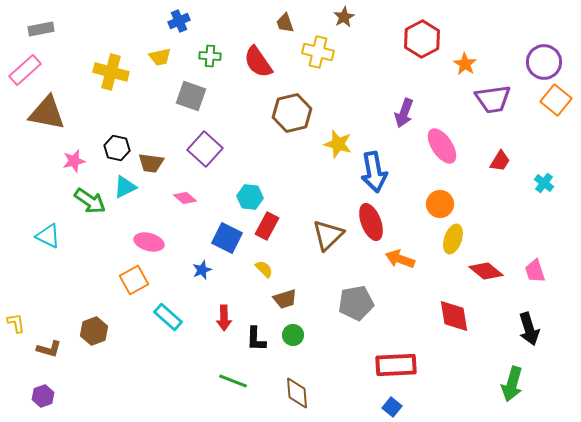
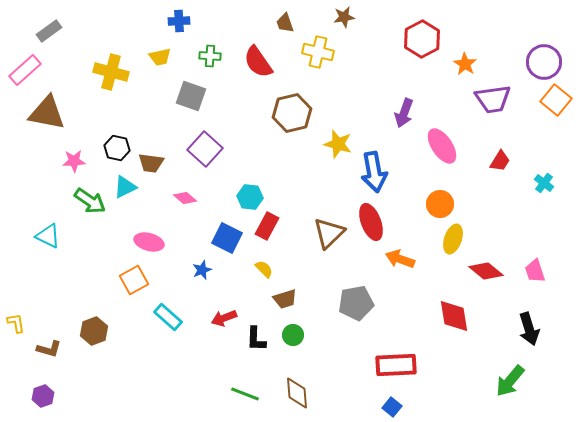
brown star at (344, 17): rotated 20 degrees clockwise
blue cross at (179, 21): rotated 20 degrees clockwise
gray rectangle at (41, 29): moved 8 px right, 2 px down; rotated 25 degrees counterclockwise
pink star at (74, 161): rotated 10 degrees clockwise
brown triangle at (328, 235): moved 1 px right, 2 px up
red arrow at (224, 318): rotated 70 degrees clockwise
green line at (233, 381): moved 12 px right, 13 px down
green arrow at (512, 384): moved 2 px left, 3 px up; rotated 24 degrees clockwise
